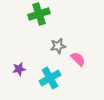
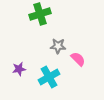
green cross: moved 1 px right
gray star: rotated 14 degrees clockwise
cyan cross: moved 1 px left, 1 px up
